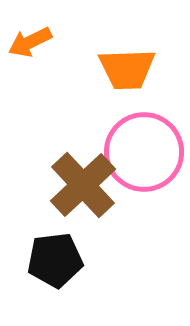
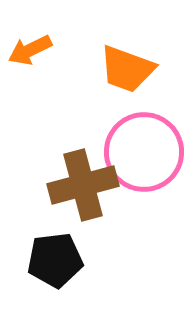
orange arrow: moved 8 px down
orange trapezoid: rotated 22 degrees clockwise
brown cross: rotated 28 degrees clockwise
